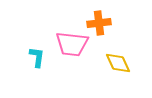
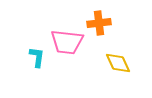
pink trapezoid: moved 5 px left, 2 px up
